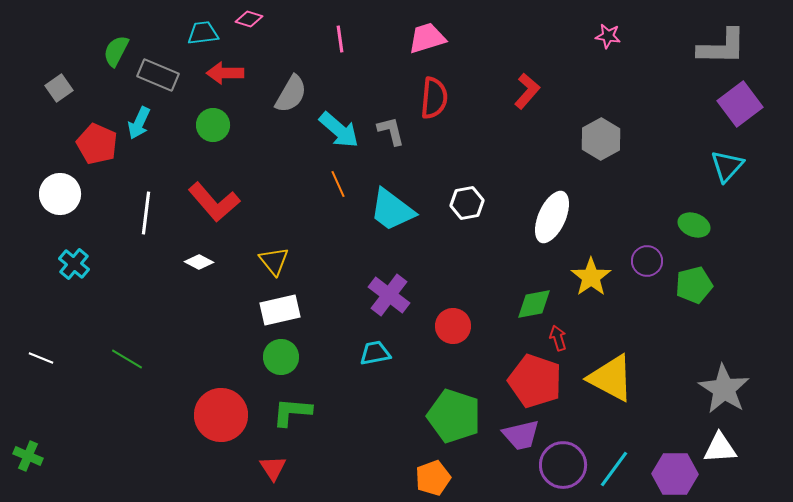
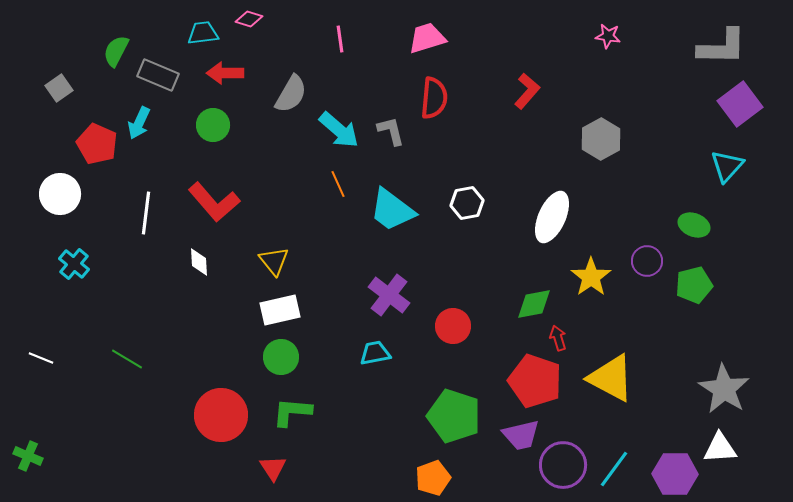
white diamond at (199, 262): rotated 60 degrees clockwise
